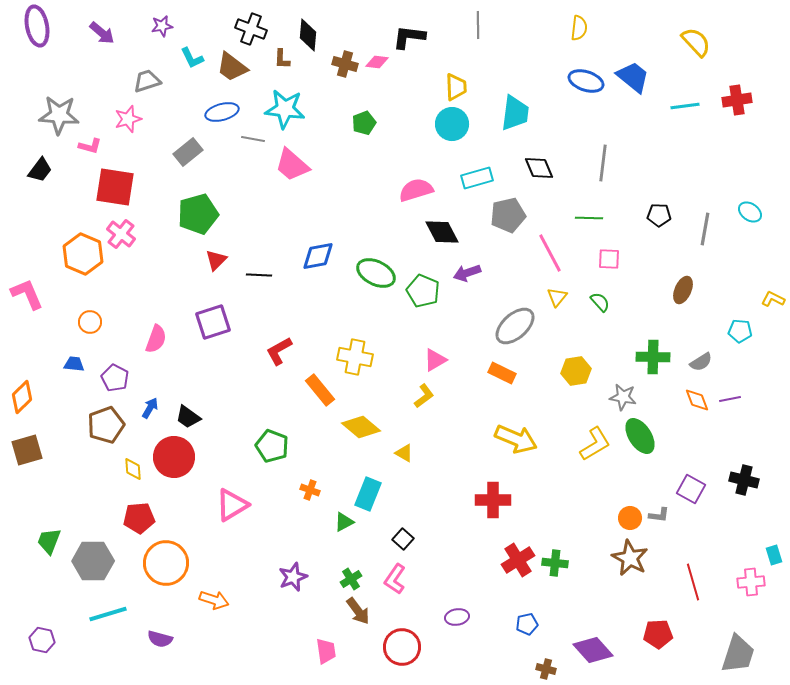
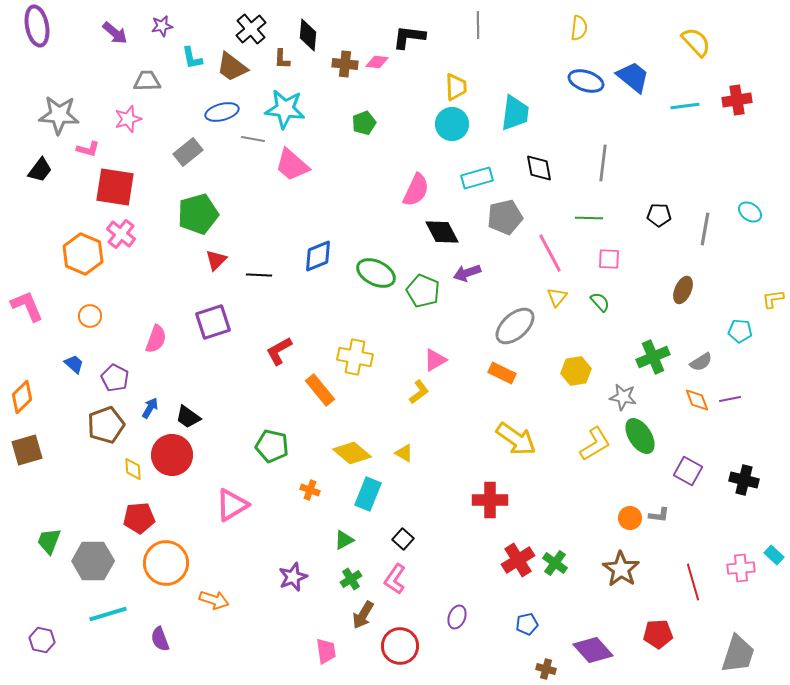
black cross at (251, 29): rotated 28 degrees clockwise
purple arrow at (102, 33): moved 13 px right
cyan L-shape at (192, 58): rotated 15 degrees clockwise
brown cross at (345, 64): rotated 10 degrees counterclockwise
gray trapezoid at (147, 81): rotated 16 degrees clockwise
pink L-shape at (90, 146): moved 2 px left, 3 px down
black diamond at (539, 168): rotated 12 degrees clockwise
pink semicircle at (416, 190): rotated 132 degrees clockwise
gray pentagon at (508, 215): moved 3 px left, 2 px down
blue diamond at (318, 256): rotated 12 degrees counterclockwise
pink L-shape at (27, 294): moved 12 px down
yellow L-shape at (773, 299): rotated 35 degrees counterclockwise
orange circle at (90, 322): moved 6 px up
green cross at (653, 357): rotated 24 degrees counterclockwise
blue trapezoid at (74, 364): rotated 35 degrees clockwise
yellow L-shape at (424, 396): moved 5 px left, 4 px up
yellow diamond at (361, 427): moved 9 px left, 26 px down
yellow arrow at (516, 439): rotated 12 degrees clockwise
green pentagon at (272, 446): rotated 8 degrees counterclockwise
red circle at (174, 457): moved 2 px left, 2 px up
purple square at (691, 489): moved 3 px left, 18 px up
red cross at (493, 500): moved 3 px left
green triangle at (344, 522): moved 18 px down
cyan rectangle at (774, 555): rotated 30 degrees counterclockwise
brown star at (630, 558): moved 9 px left, 11 px down; rotated 6 degrees clockwise
green cross at (555, 563): rotated 30 degrees clockwise
pink cross at (751, 582): moved 10 px left, 14 px up
brown arrow at (358, 611): moved 5 px right, 4 px down; rotated 68 degrees clockwise
purple ellipse at (457, 617): rotated 60 degrees counterclockwise
purple semicircle at (160, 639): rotated 55 degrees clockwise
red circle at (402, 647): moved 2 px left, 1 px up
